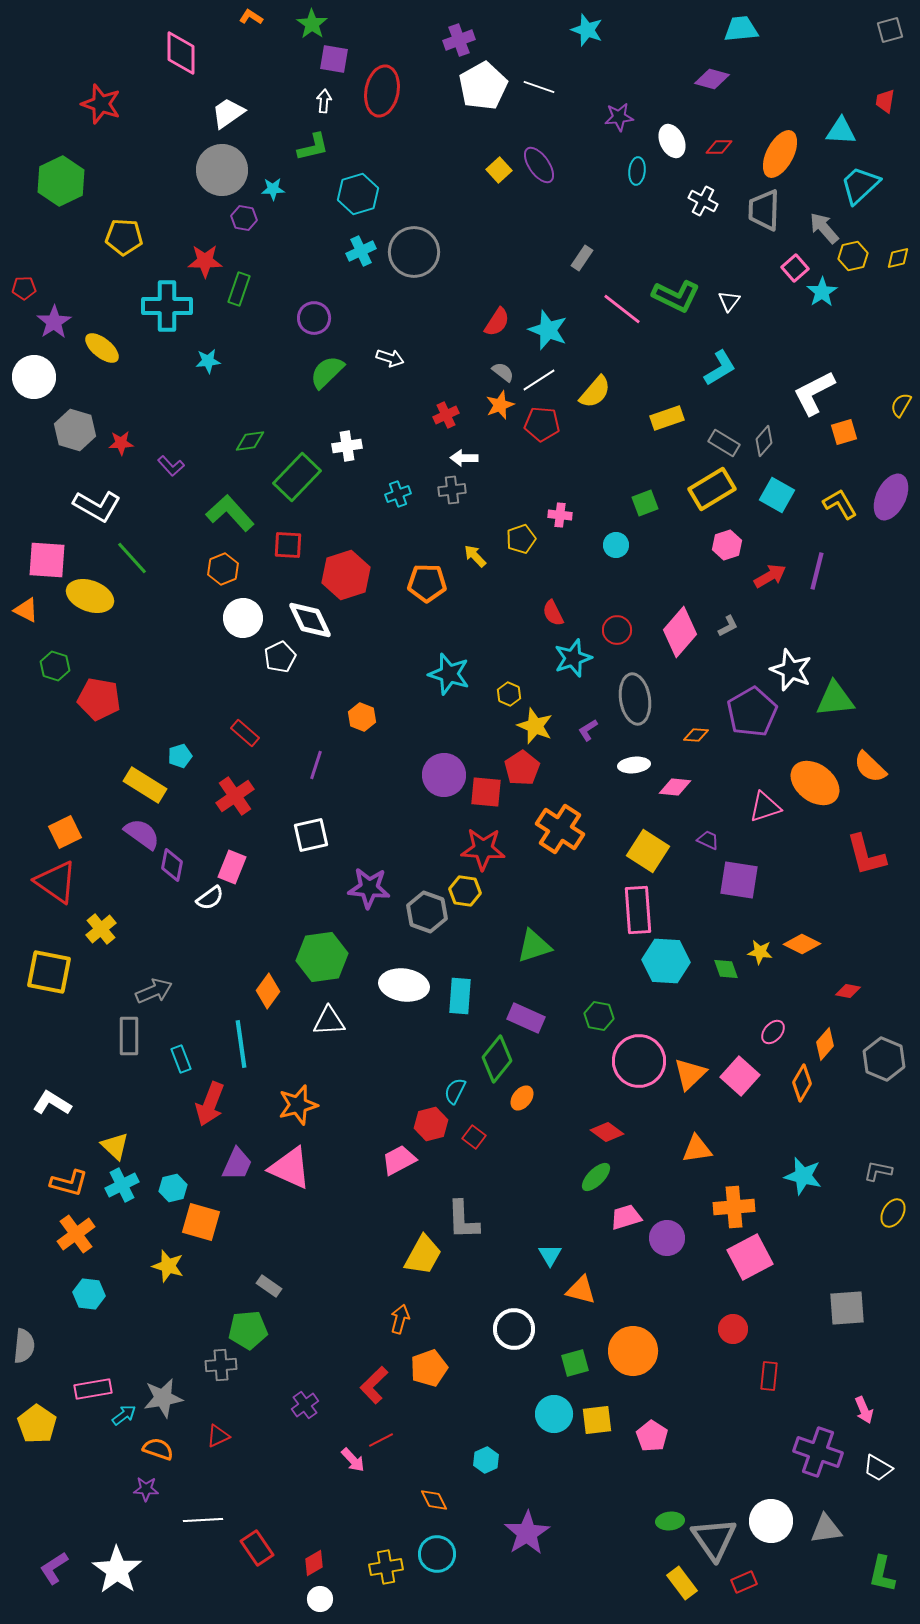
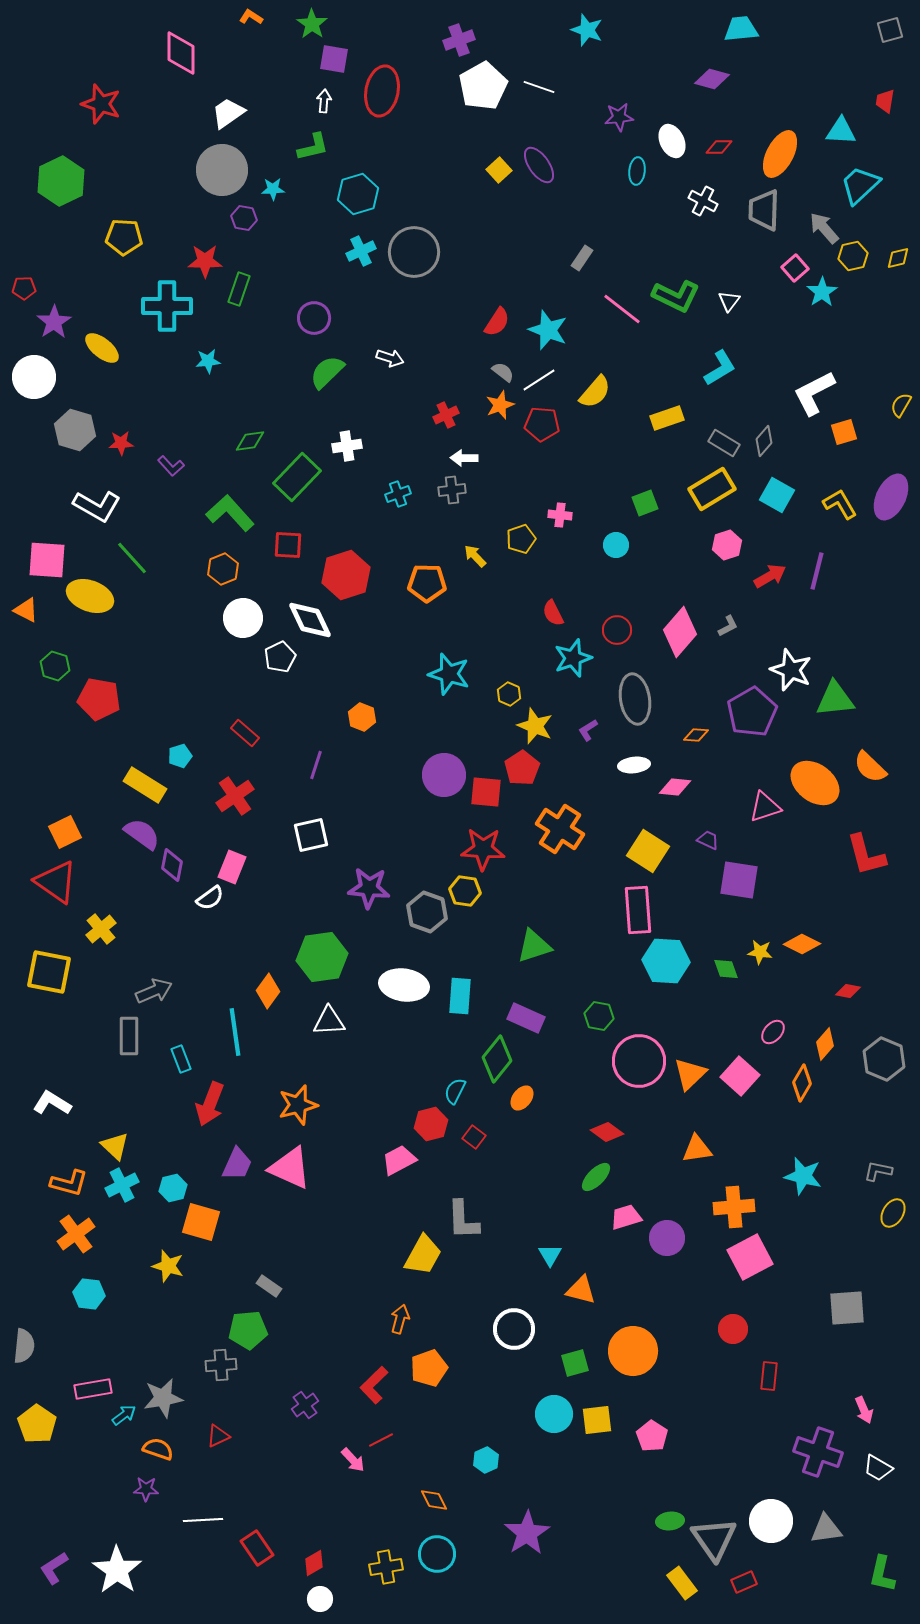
cyan line at (241, 1044): moved 6 px left, 12 px up
